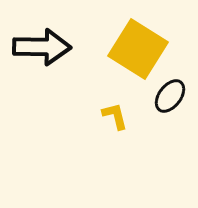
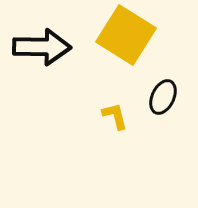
yellow square: moved 12 px left, 14 px up
black ellipse: moved 7 px left, 1 px down; rotated 12 degrees counterclockwise
